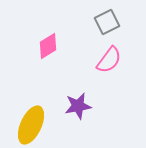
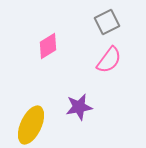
purple star: moved 1 px right, 1 px down
